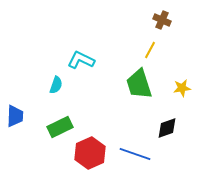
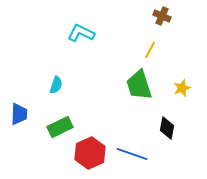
brown cross: moved 4 px up
cyan L-shape: moved 27 px up
green trapezoid: moved 1 px down
yellow star: rotated 12 degrees counterclockwise
blue trapezoid: moved 4 px right, 2 px up
black diamond: rotated 60 degrees counterclockwise
blue line: moved 3 px left
